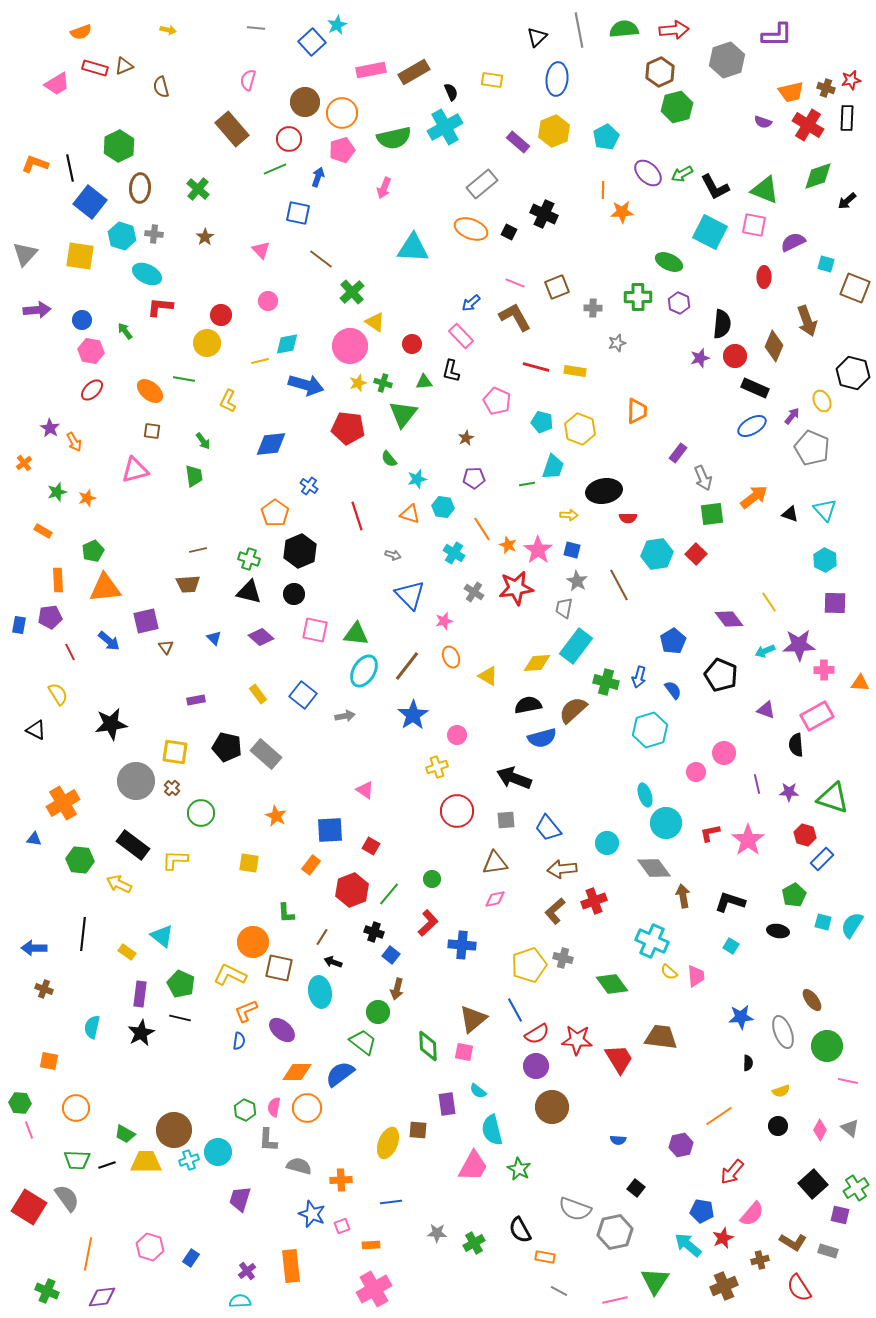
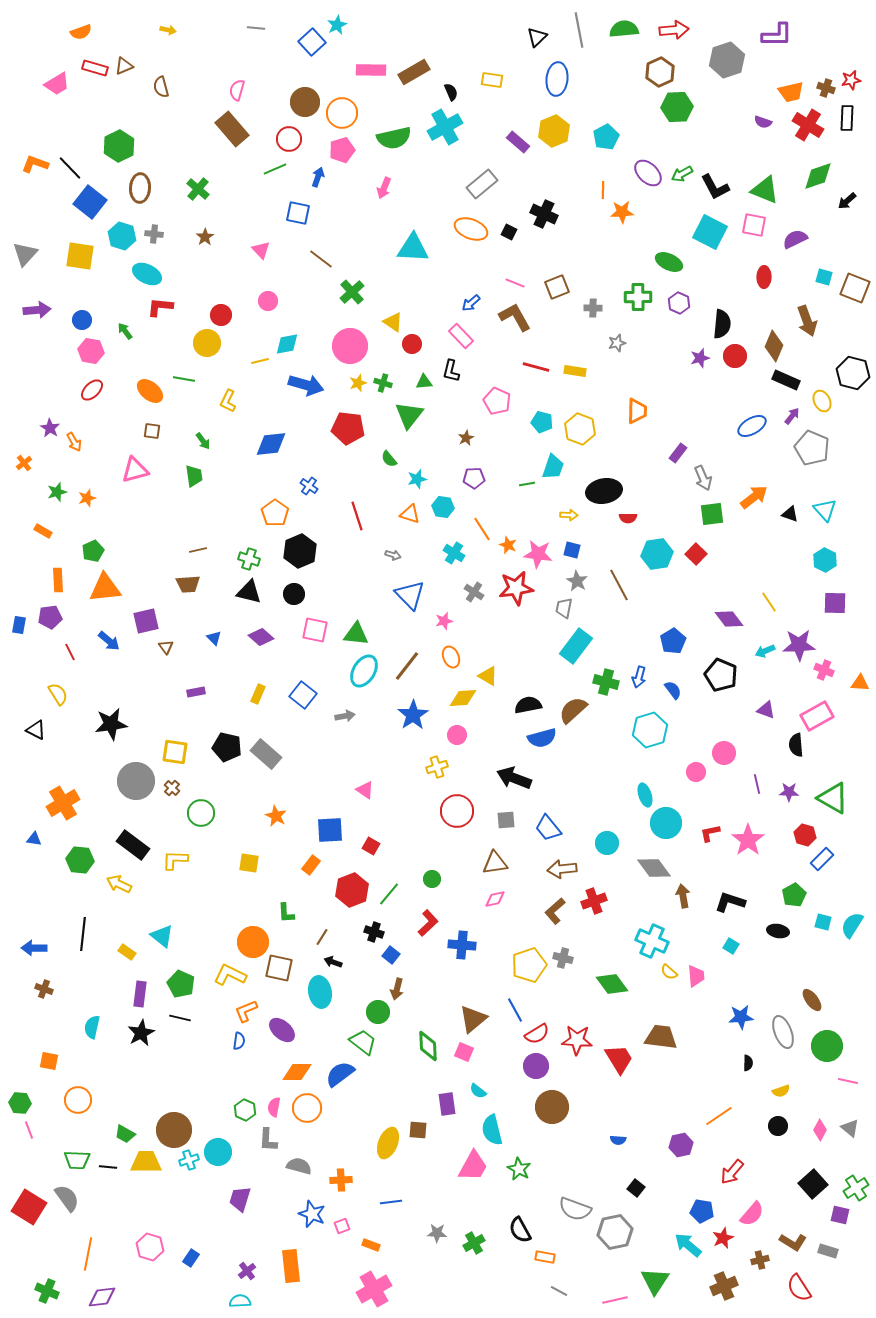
pink rectangle at (371, 70): rotated 12 degrees clockwise
pink semicircle at (248, 80): moved 11 px left, 10 px down
green hexagon at (677, 107): rotated 12 degrees clockwise
black line at (70, 168): rotated 32 degrees counterclockwise
purple semicircle at (793, 242): moved 2 px right, 3 px up
cyan square at (826, 264): moved 2 px left, 13 px down
yellow triangle at (375, 322): moved 18 px right
black rectangle at (755, 388): moved 31 px right, 8 px up
green triangle at (403, 414): moved 6 px right, 1 px down
pink star at (538, 550): moved 4 px down; rotated 28 degrees counterclockwise
yellow diamond at (537, 663): moved 74 px left, 35 px down
pink cross at (824, 670): rotated 24 degrees clockwise
yellow rectangle at (258, 694): rotated 60 degrees clockwise
purple rectangle at (196, 700): moved 8 px up
green triangle at (833, 798): rotated 12 degrees clockwise
pink square at (464, 1052): rotated 12 degrees clockwise
orange circle at (76, 1108): moved 2 px right, 8 px up
black line at (107, 1165): moved 1 px right, 2 px down; rotated 24 degrees clockwise
orange rectangle at (371, 1245): rotated 24 degrees clockwise
